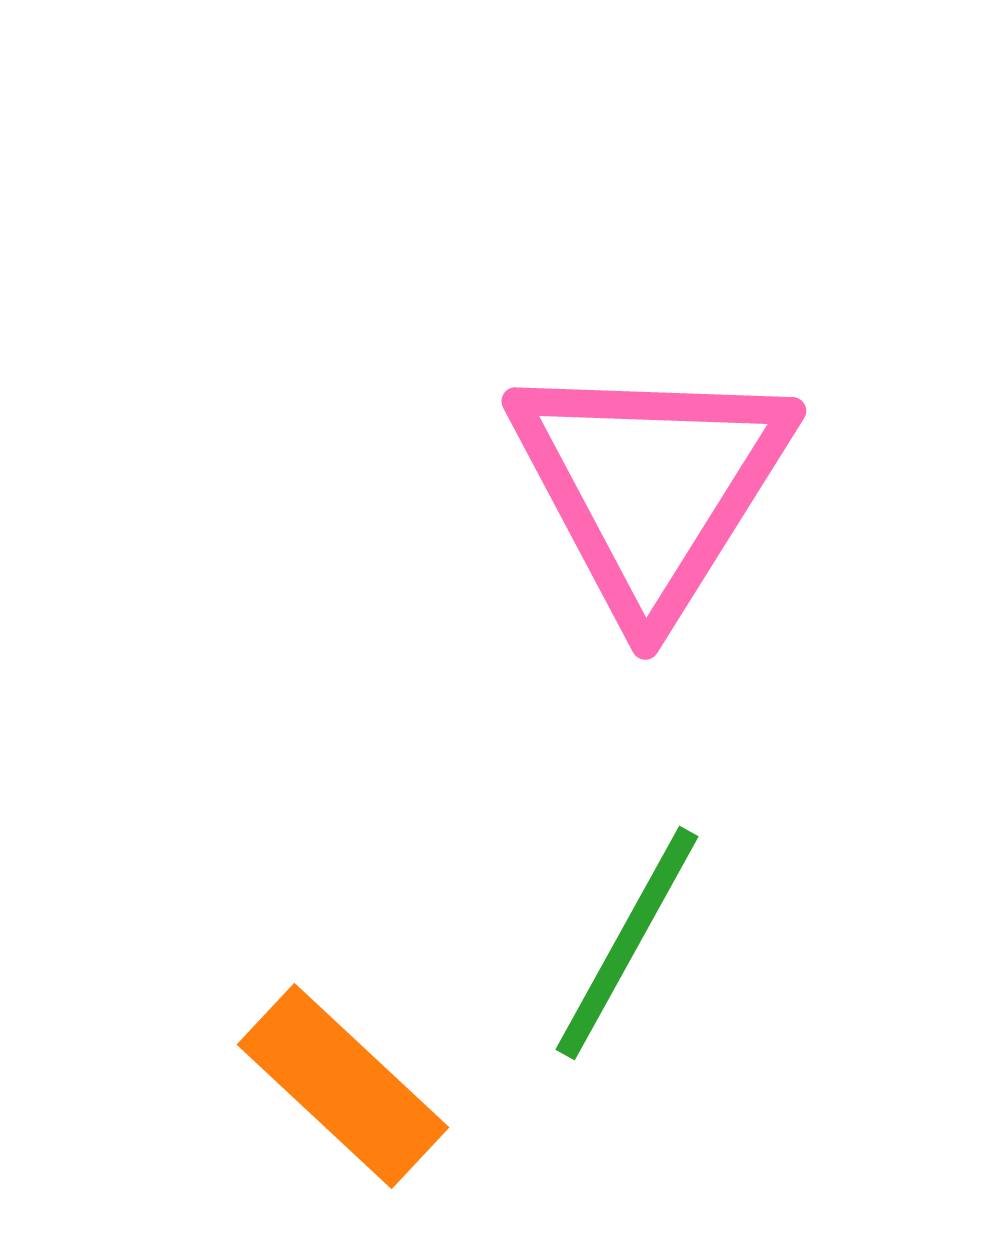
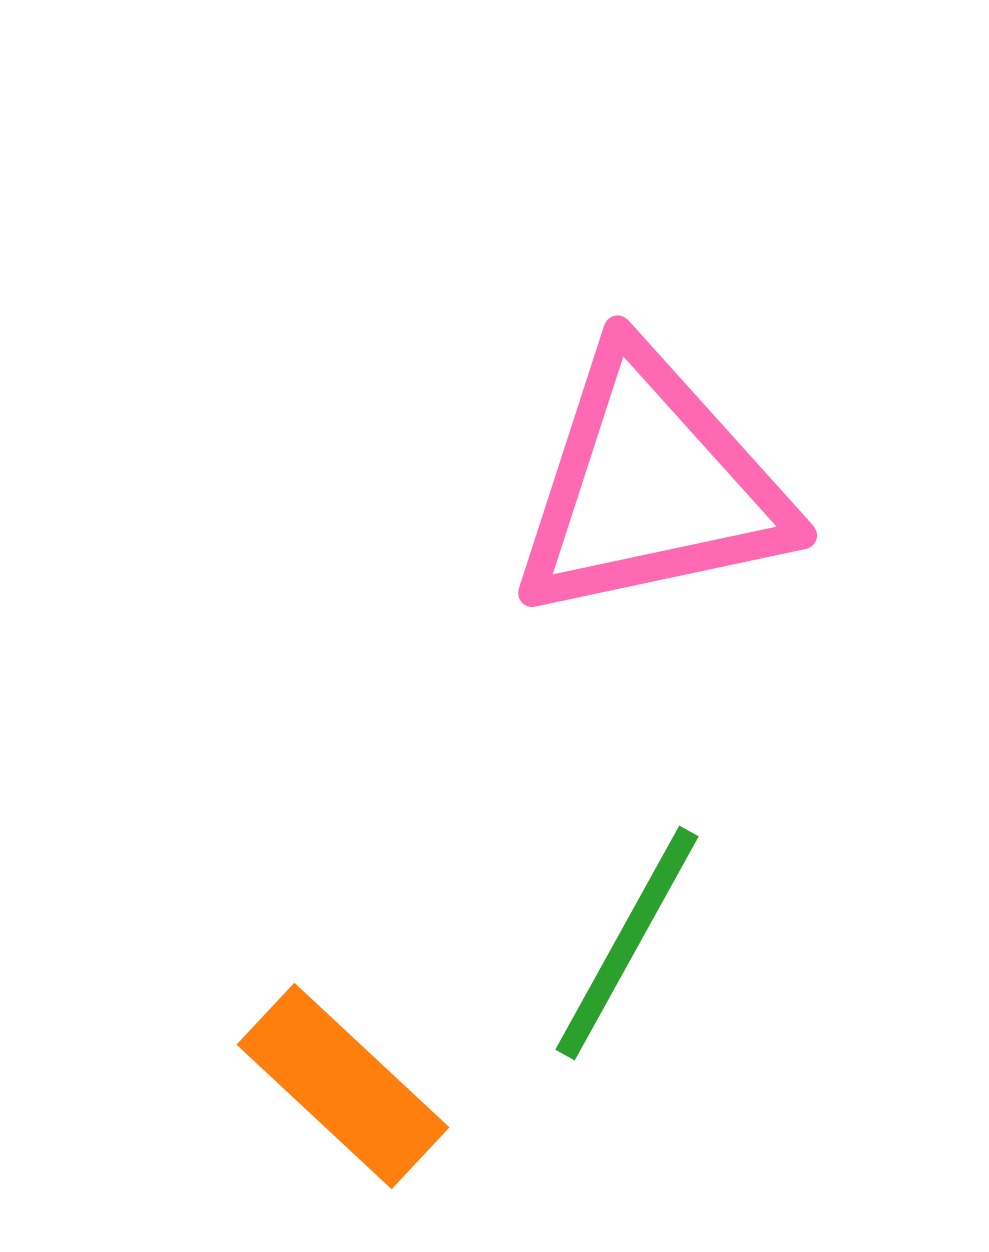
pink triangle: rotated 46 degrees clockwise
